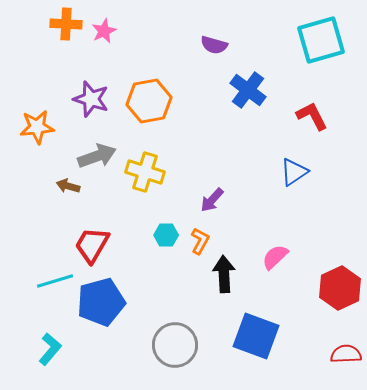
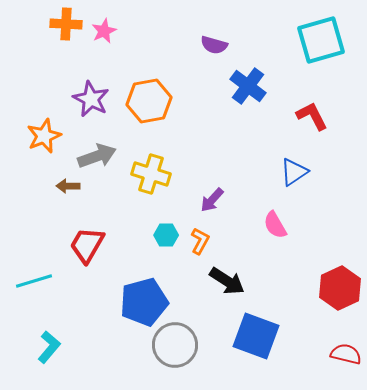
blue cross: moved 4 px up
purple star: rotated 9 degrees clockwise
orange star: moved 7 px right, 9 px down; rotated 16 degrees counterclockwise
yellow cross: moved 6 px right, 2 px down
brown arrow: rotated 15 degrees counterclockwise
red trapezoid: moved 5 px left
pink semicircle: moved 32 px up; rotated 76 degrees counterclockwise
black arrow: moved 3 px right, 7 px down; rotated 126 degrees clockwise
cyan line: moved 21 px left
blue pentagon: moved 43 px right
cyan L-shape: moved 1 px left, 2 px up
red semicircle: rotated 16 degrees clockwise
